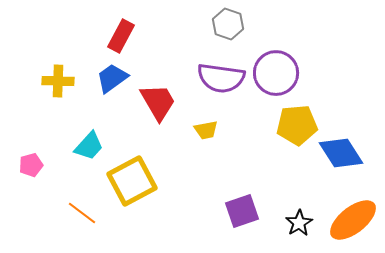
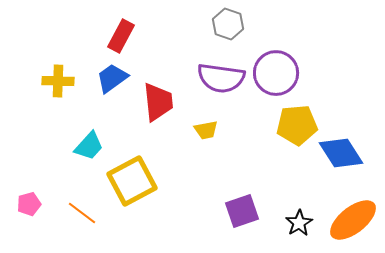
red trapezoid: rotated 24 degrees clockwise
pink pentagon: moved 2 px left, 39 px down
